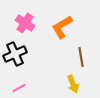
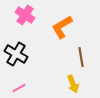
pink cross: moved 8 px up
black cross: moved 1 px right; rotated 35 degrees counterclockwise
